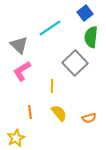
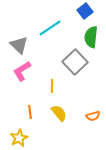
blue square: moved 2 px up
gray square: moved 1 px up
orange semicircle: moved 4 px right, 2 px up
yellow star: moved 3 px right
